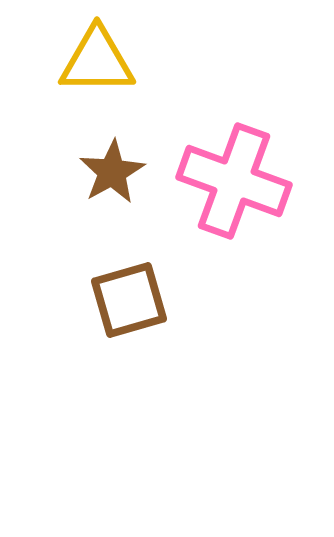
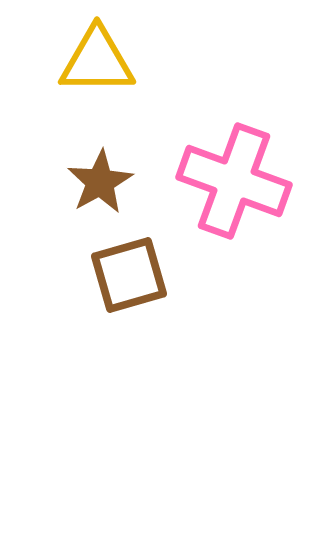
brown star: moved 12 px left, 10 px down
brown square: moved 25 px up
